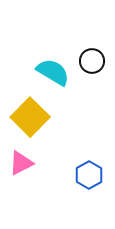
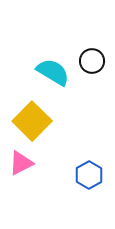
yellow square: moved 2 px right, 4 px down
